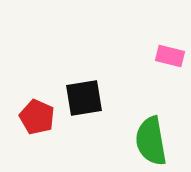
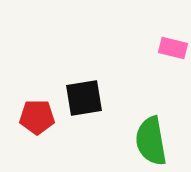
pink rectangle: moved 3 px right, 8 px up
red pentagon: rotated 24 degrees counterclockwise
